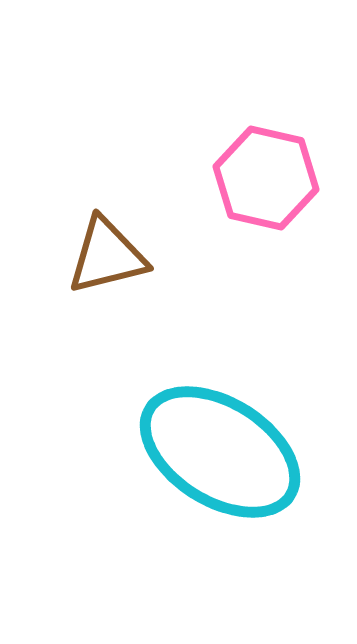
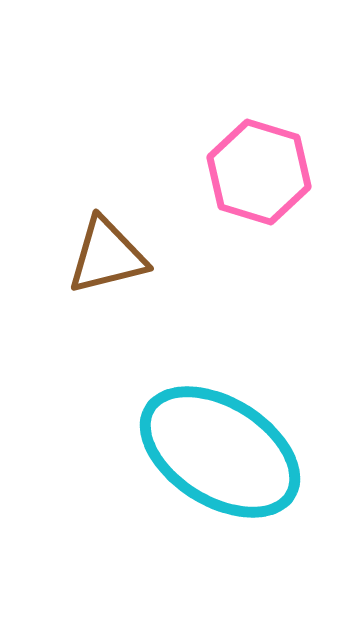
pink hexagon: moved 7 px left, 6 px up; rotated 4 degrees clockwise
